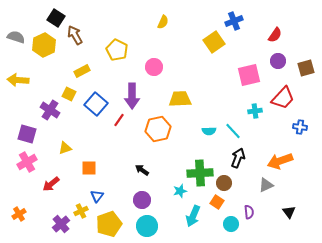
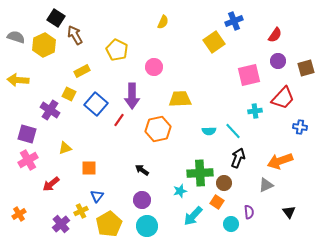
pink cross at (27, 162): moved 1 px right, 2 px up
cyan arrow at (193, 216): rotated 20 degrees clockwise
yellow pentagon at (109, 224): rotated 10 degrees counterclockwise
